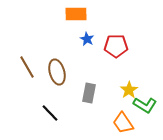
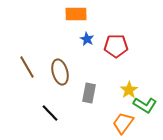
brown ellipse: moved 3 px right
orange trapezoid: rotated 70 degrees clockwise
